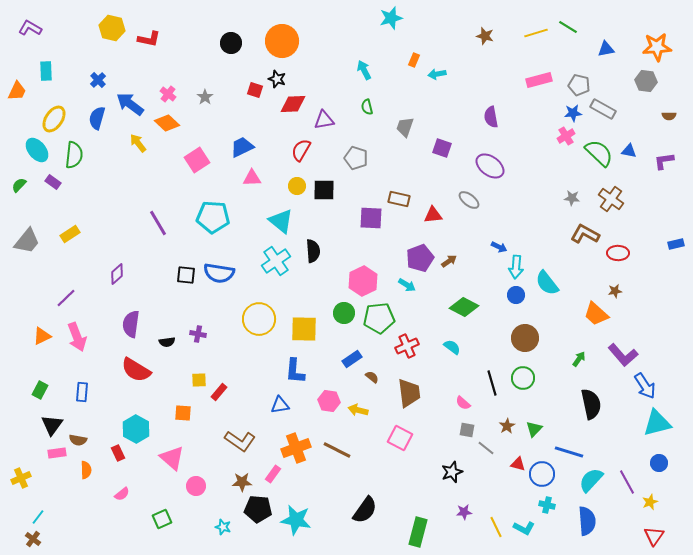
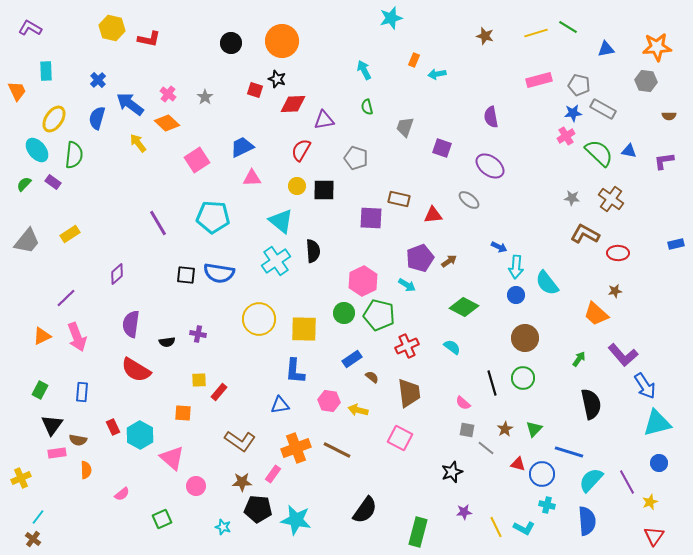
orange trapezoid at (17, 91): rotated 50 degrees counterclockwise
green semicircle at (19, 185): moved 5 px right, 1 px up
green pentagon at (379, 318): moved 3 px up; rotated 20 degrees clockwise
brown star at (507, 426): moved 2 px left, 3 px down
cyan hexagon at (136, 429): moved 4 px right, 6 px down
red rectangle at (118, 453): moved 5 px left, 26 px up
